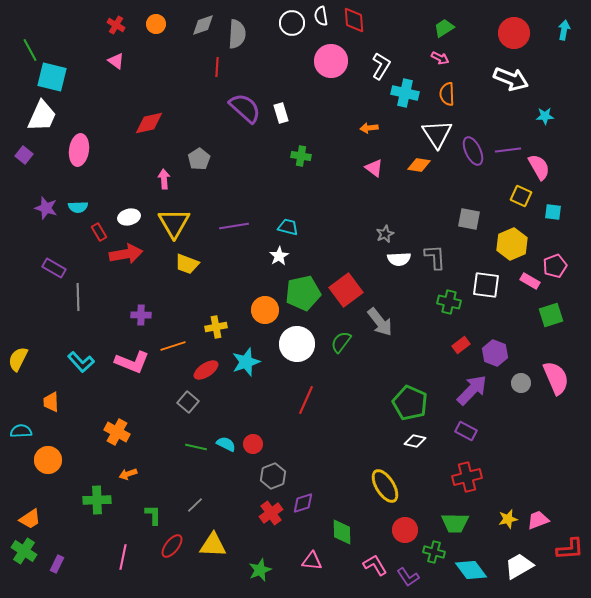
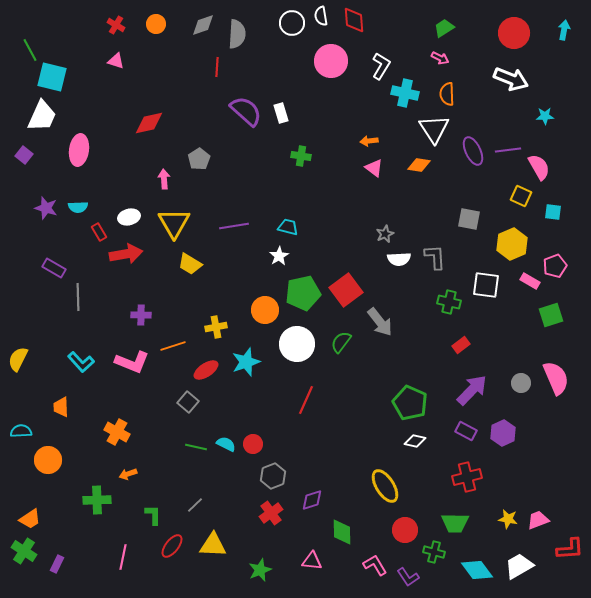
pink triangle at (116, 61): rotated 18 degrees counterclockwise
purple semicircle at (245, 108): moved 1 px right, 3 px down
orange arrow at (369, 128): moved 13 px down
white triangle at (437, 134): moved 3 px left, 5 px up
yellow trapezoid at (187, 264): moved 3 px right; rotated 10 degrees clockwise
purple hexagon at (495, 353): moved 8 px right, 80 px down; rotated 15 degrees clockwise
orange trapezoid at (51, 402): moved 10 px right, 5 px down
purple diamond at (303, 503): moved 9 px right, 3 px up
yellow star at (508, 519): rotated 24 degrees clockwise
cyan diamond at (471, 570): moved 6 px right
